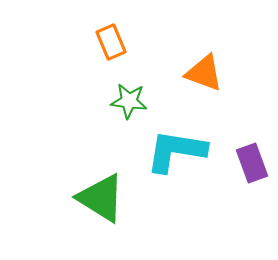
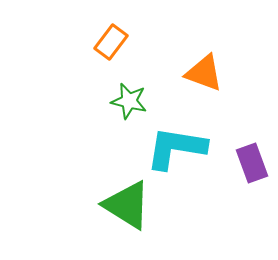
orange rectangle: rotated 60 degrees clockwise
green star: rotated 6 degrees clockwise
cyan L-shape: moved 3 px up
green triangle: moved 26 px right, 7 px down
